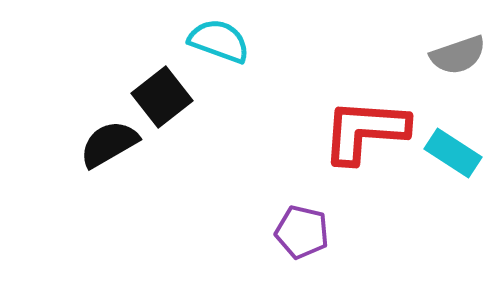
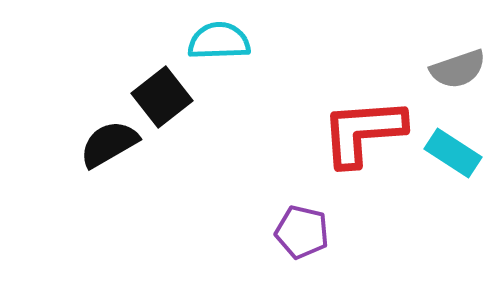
cyan semicircle: rotated 22 degrees counterclockwise
gray semicircle: moved 14 px down
red L-shape: moved 2 px left, 1 px down; rotated 8 degrees counterclockwise
